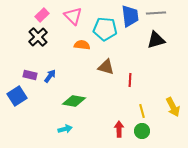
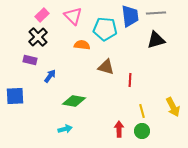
purple rectangle: moved 15 px up
blue square: moved 2 px left; rotated 30 degrees clockwise
